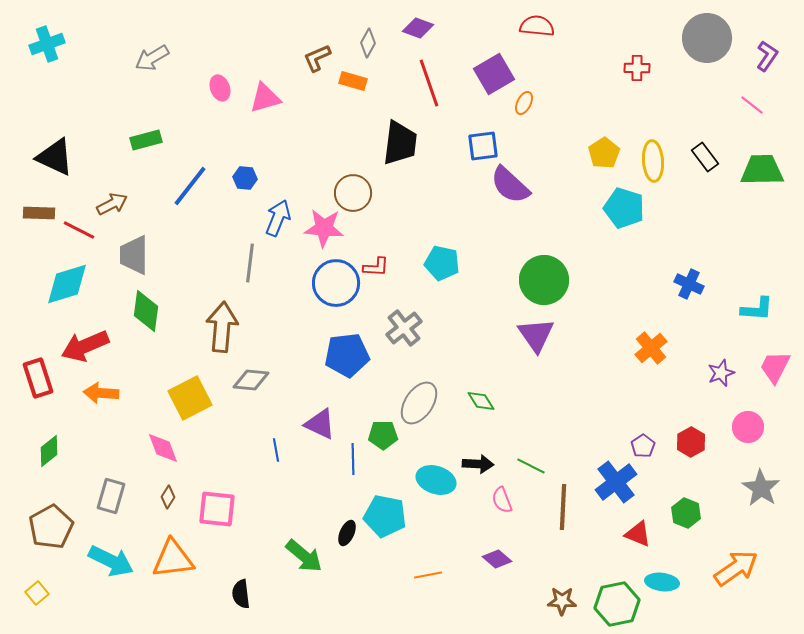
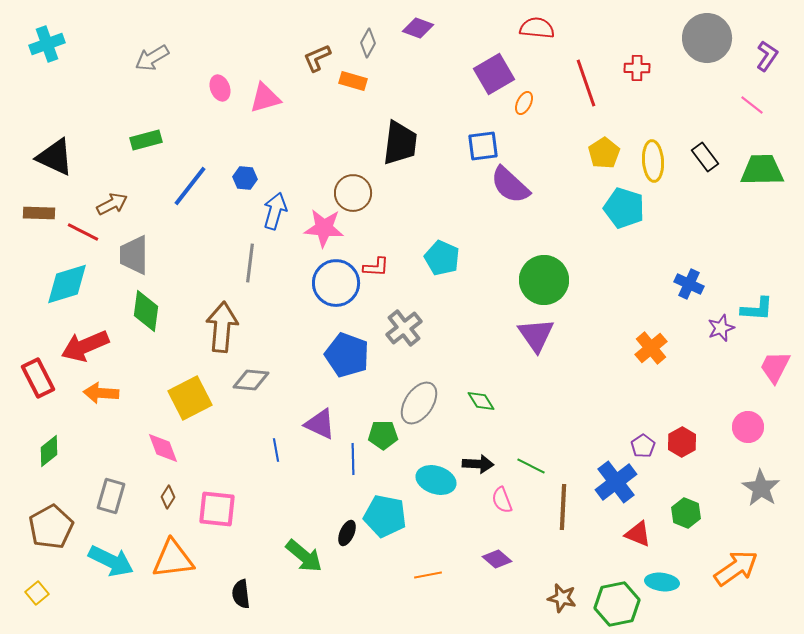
red semicircle at (537, 26): moved 2 px down
red line at (429, 83): moved 157 px right
blue arrow at (278, 218): moved 3 px left, 7 px up; rotated 6 degrees counterclockwise
red line at (79, 230): moved 4 px right, 2 px down
cyan pentagon at (442, 263): moved 5 px up; rotated 12 degrees clockwise
blue pentagon at (347, 355): rotated 27 degrees clockwise
purple star at (721, 373): moved 45 px up
red rectangle at (38, 378): rotated 9 degrees counterclockwise
red hexagon at (691, 442): moved 9 px left
brown star at (562, 601): moved 3 px up; rotated 12 degrees clockwise
